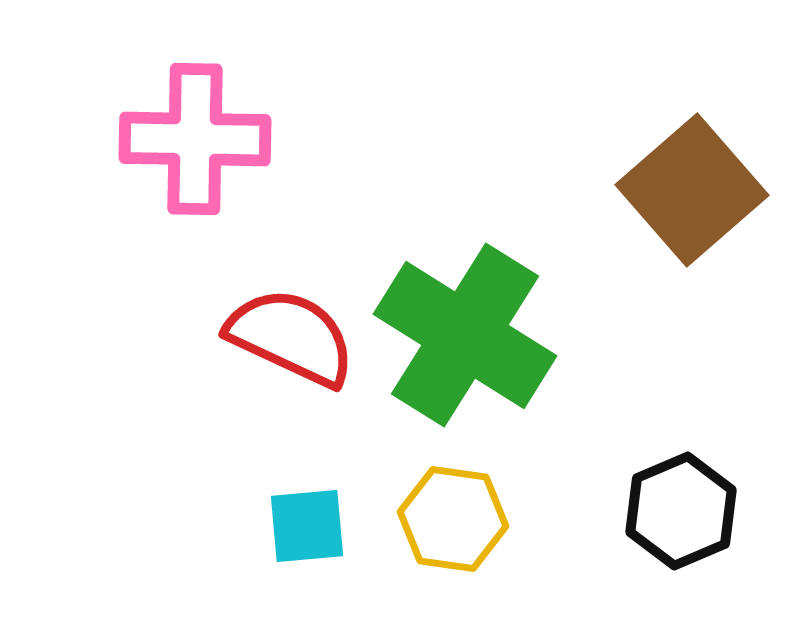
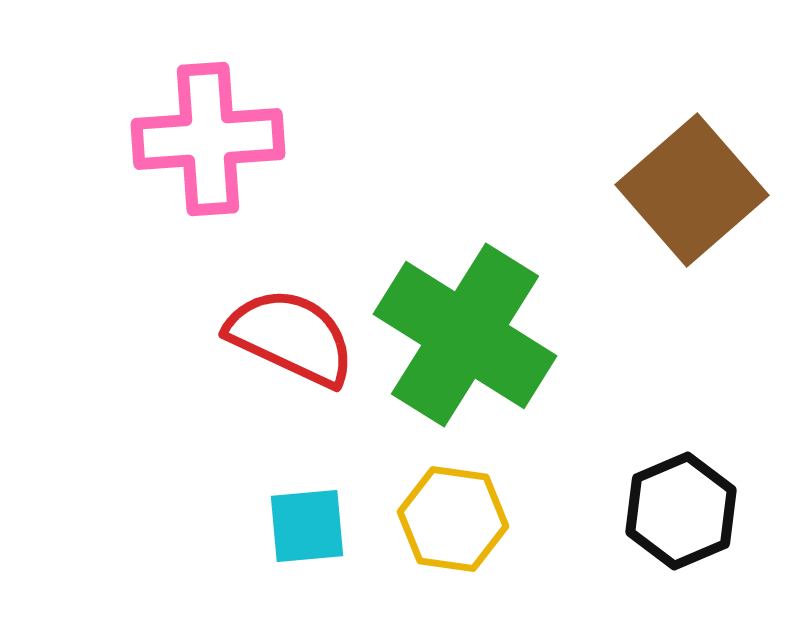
pink cross: moved 13 px right; rotated 5 degrees counterclockwise
